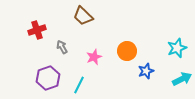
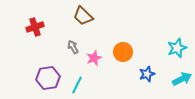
red cross: moved 2 px left, 3 px up
gray arrow: moved 11 px right
orange circle: moved 4 px left, 1 px down
pink star: moved 1 px down
blue star: moved 1 px right, 3 px down
purple hexagon: rotated 10 degrees clockwise
cyan line: moved 2 px left
